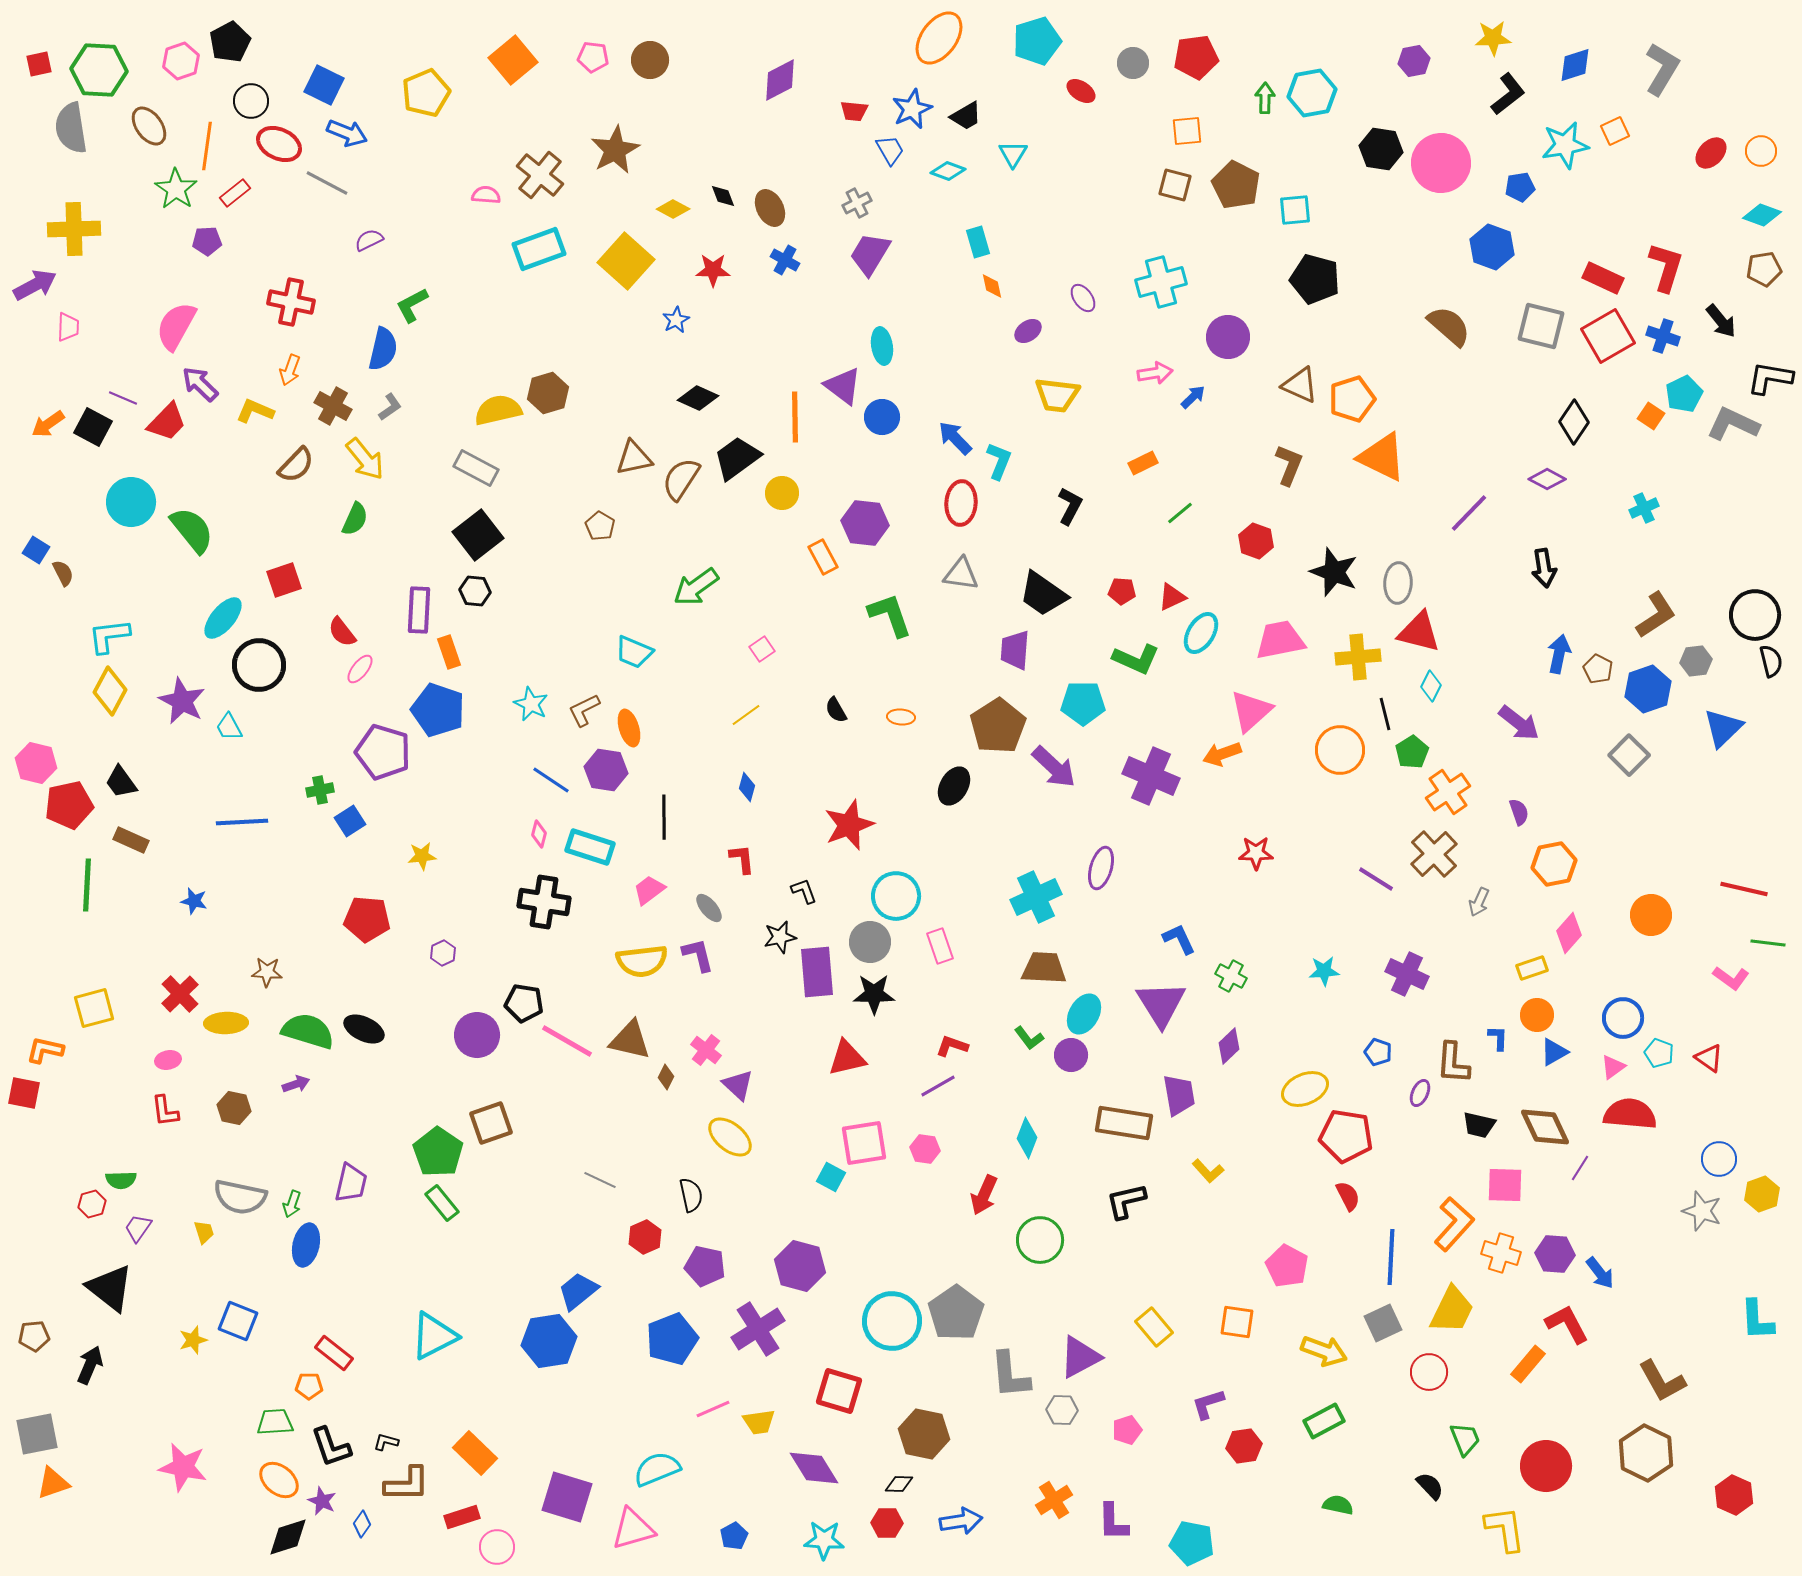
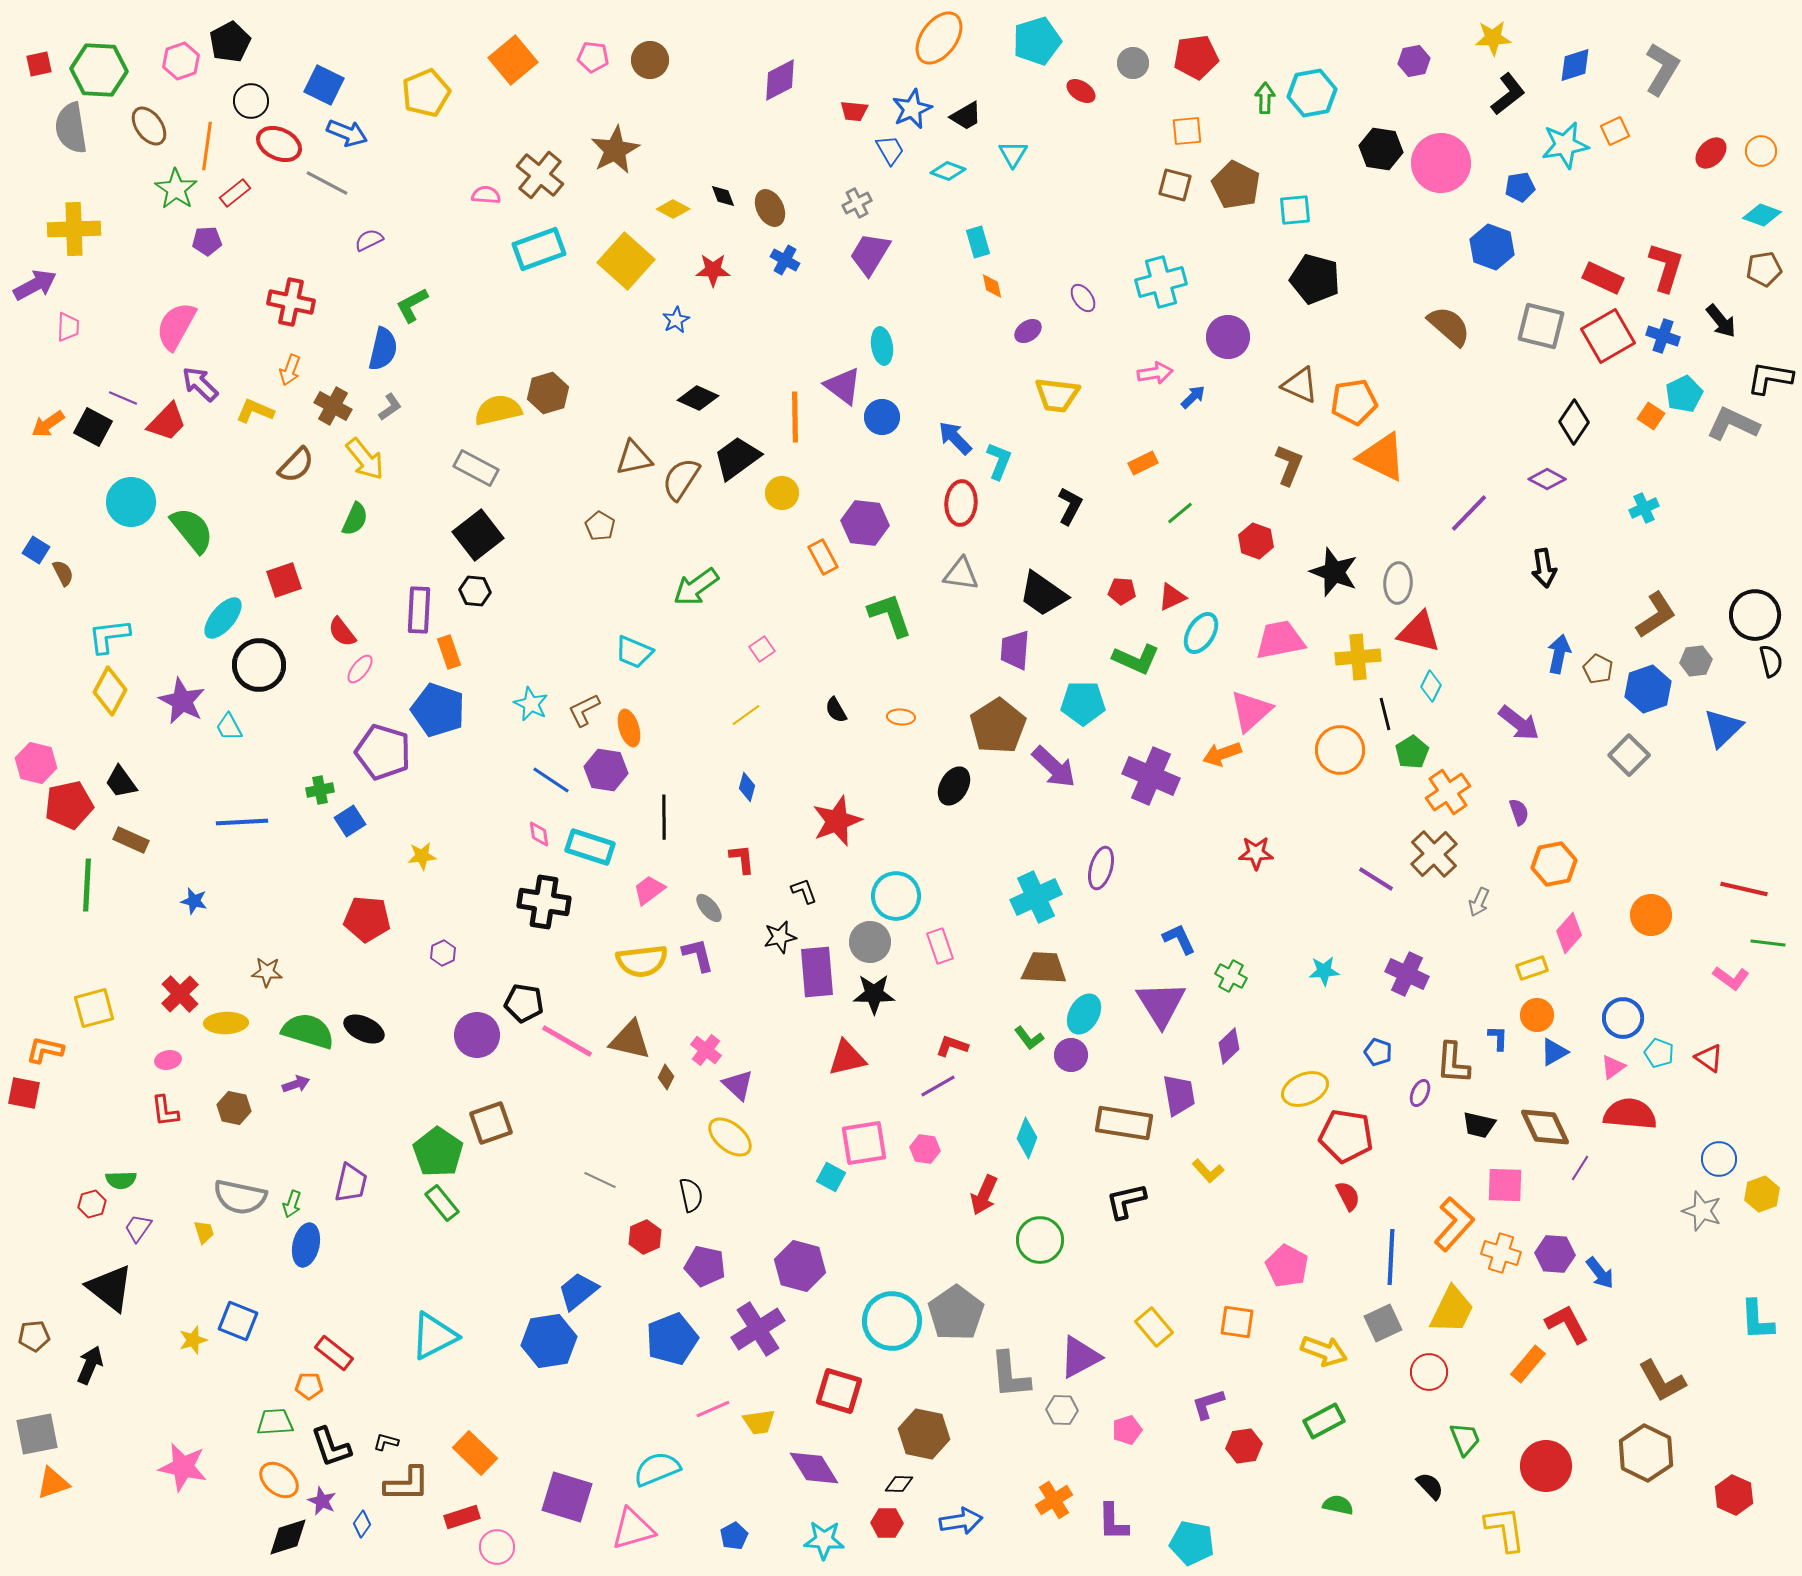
orange pentagon at (1352, 399): moved 2 px right, 3 px down; rotated 9 degrees clockwise
red star at (849, 825): moved 12 px left, 4 px up
pink diamond at (539, 834): rotated 24 degrees counterclockwise
